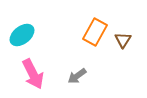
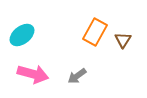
pink arrow: rotated 48 degrees counterclockwise
